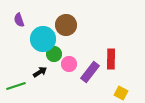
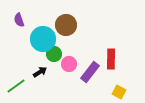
green line: rotated 18 degrees counterclockwise
yellow square: moved 2 px left, 1 px up
